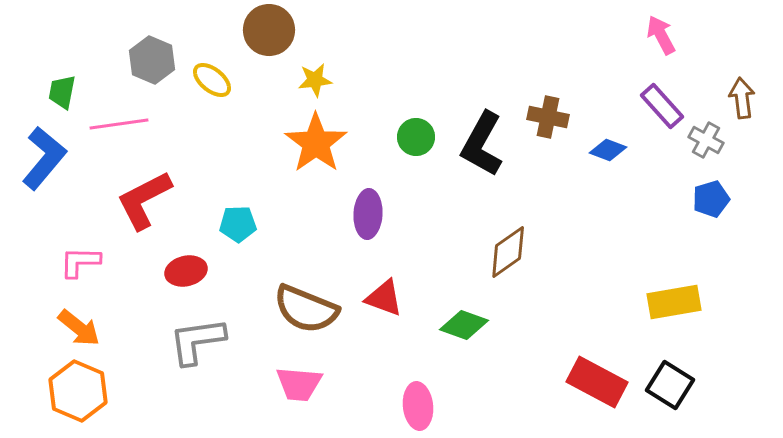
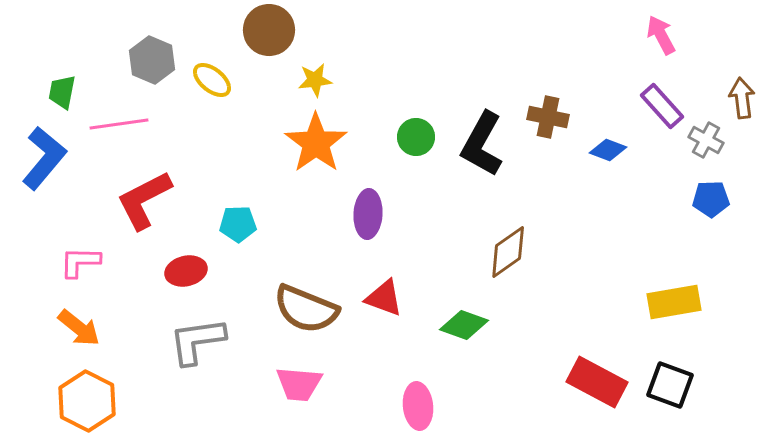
blue pentagon: rotated 15 degrees clockwise
black square: rotated 12 degrees counterclockwise
orange hexagon: moved 9 px right, 10 px down; rotated 4 degrees clockwise
